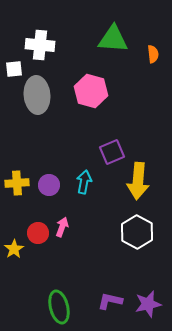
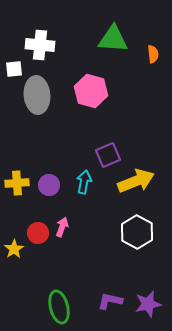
purple square: moved 4 px left, 3 px down
yellow arrow: moved 2 px left; rotated 117 degrees counterclockwise
